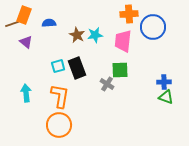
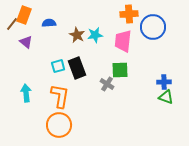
brown line: rotated 32 degrees counterclockwise
